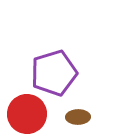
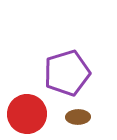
purple pentagon: moved 13 px right
